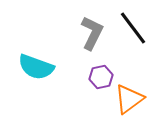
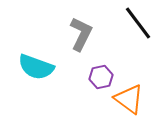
black line: moved 5 px right, 5 px up
gray L-shape: moved 11 px left, 1 px down
orange triangle: rotated 48 degrees counterclockwise
